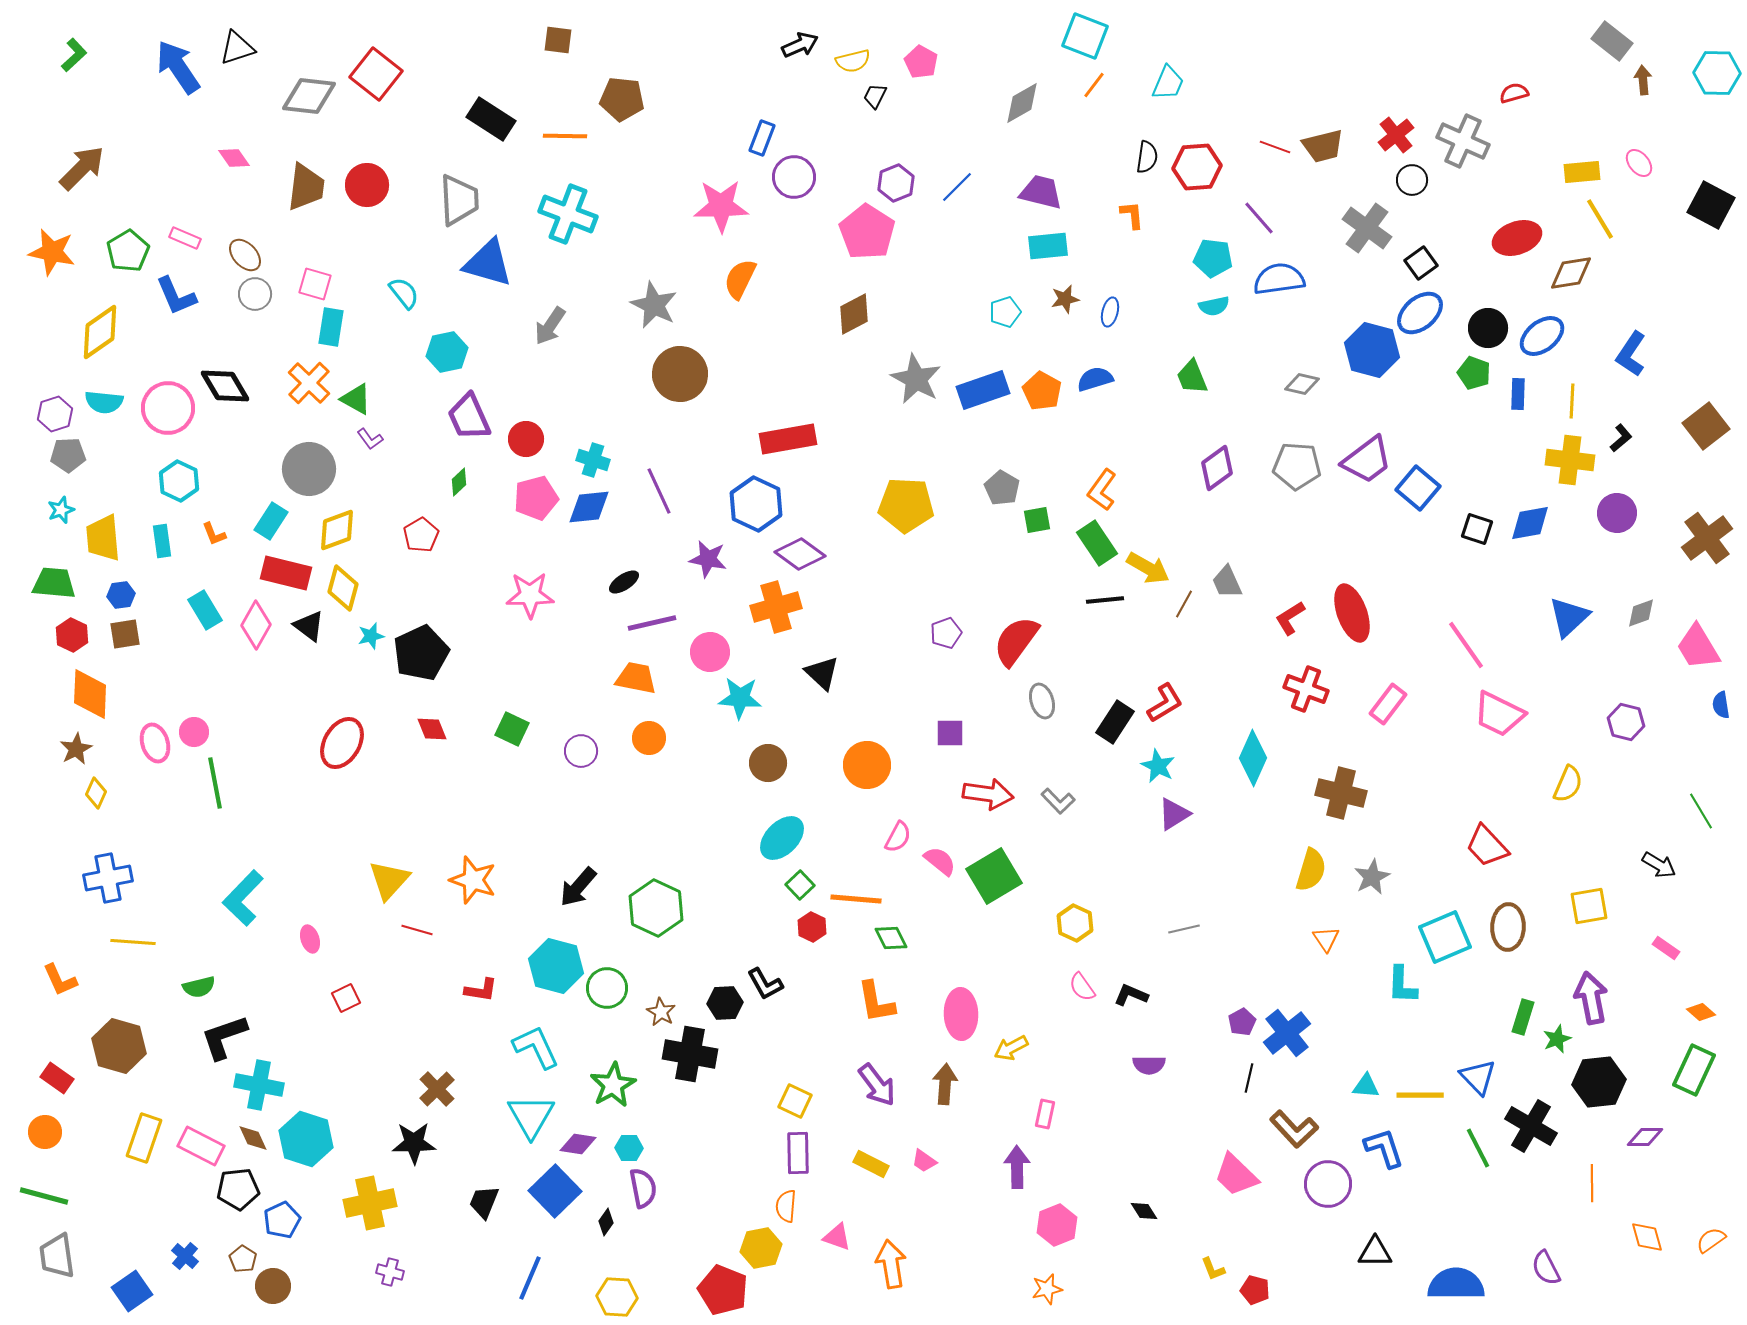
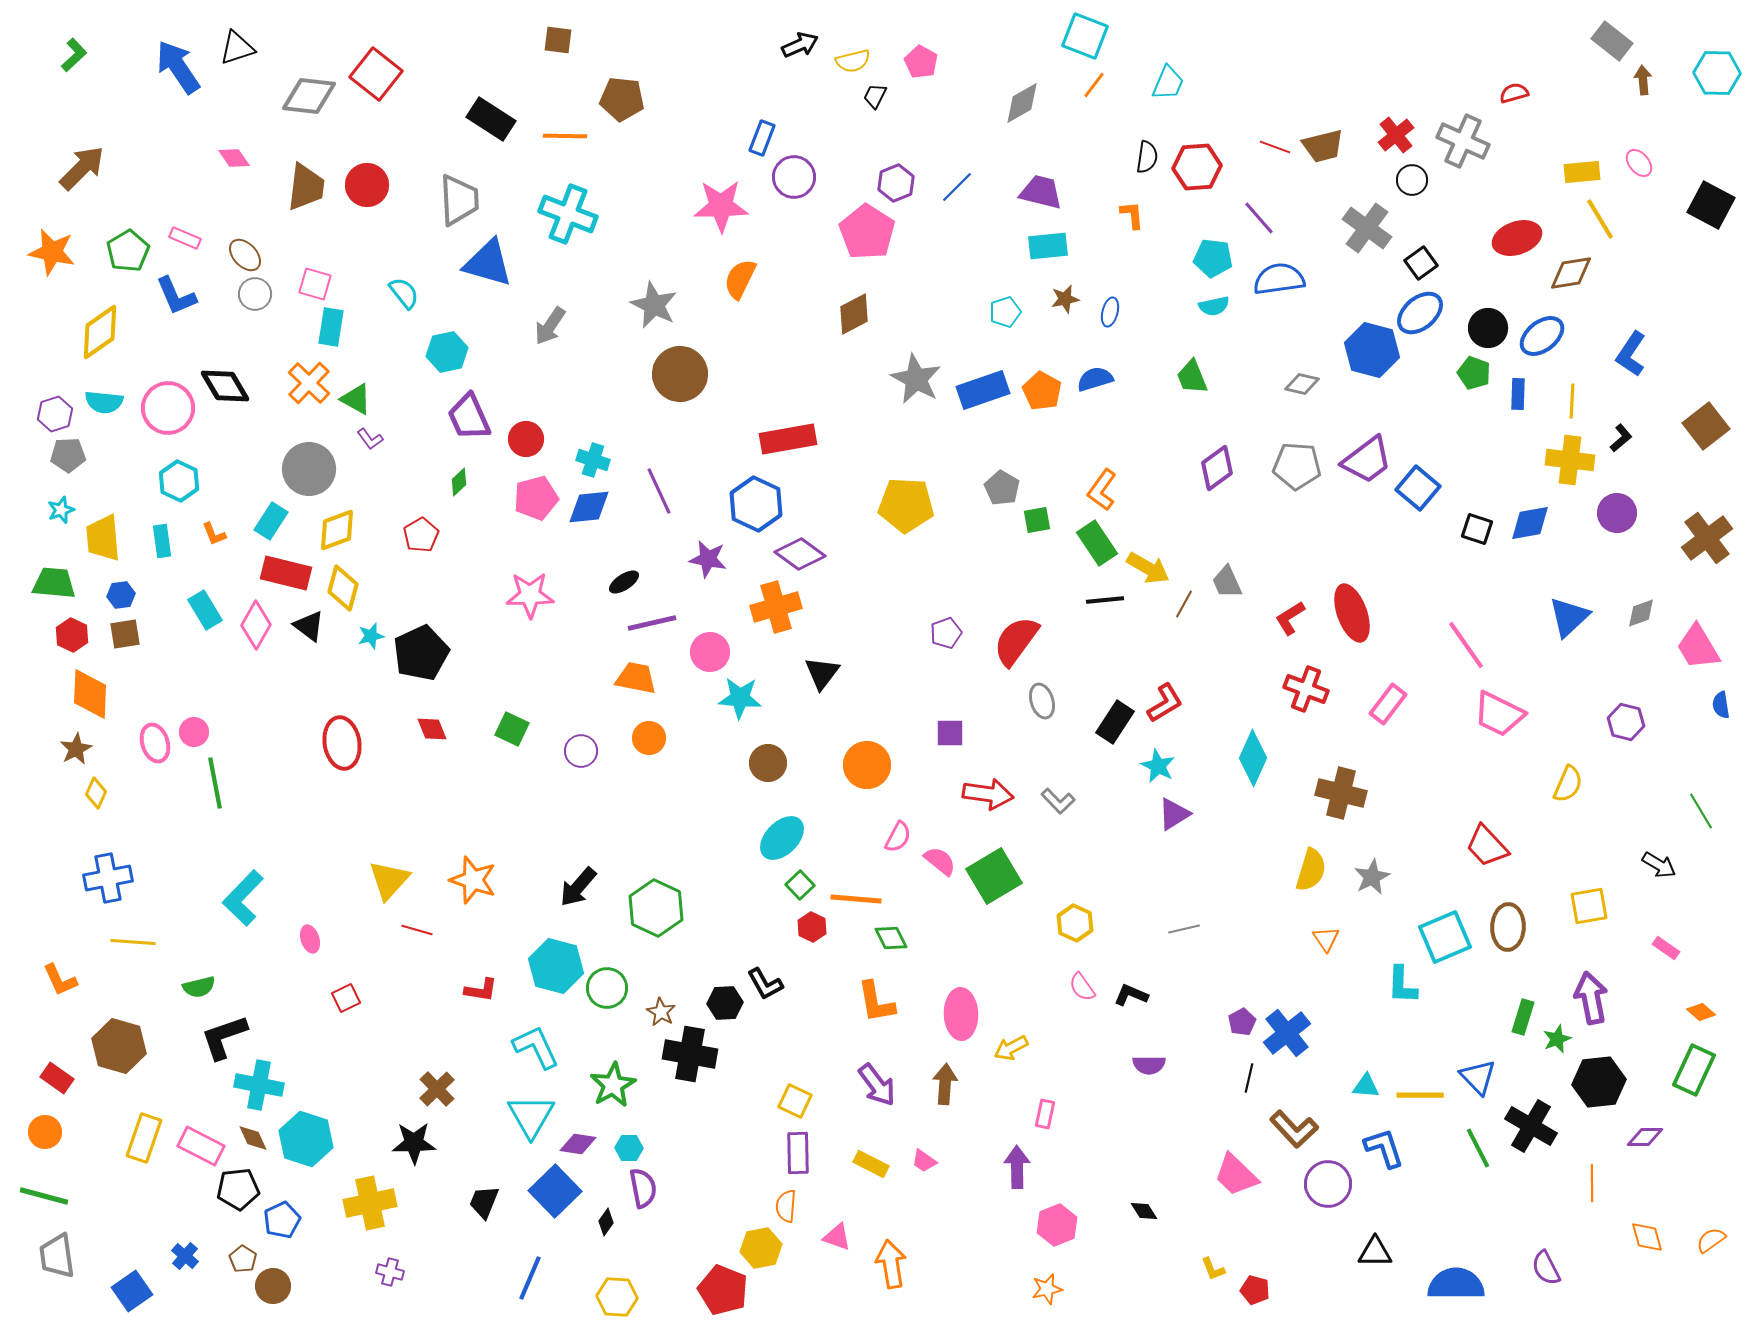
black triangle at (822, 673): rotated 24 degrees clockwise
red ellipse at (342, 743): rotated 39 degrees counterclockwise
